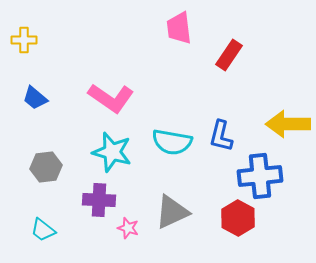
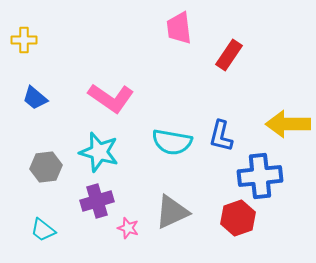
cyan star: moved 13 px left
purple cross: moved 2 px left, 1 px down; rotated 20 degrees counterclockwise
red hexagon: rotated 12 degrees clockwise
